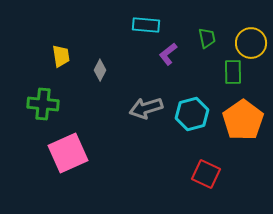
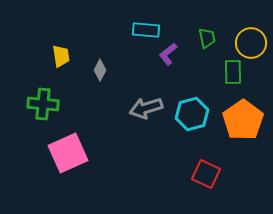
cyan rectangle: moved 5 px down
